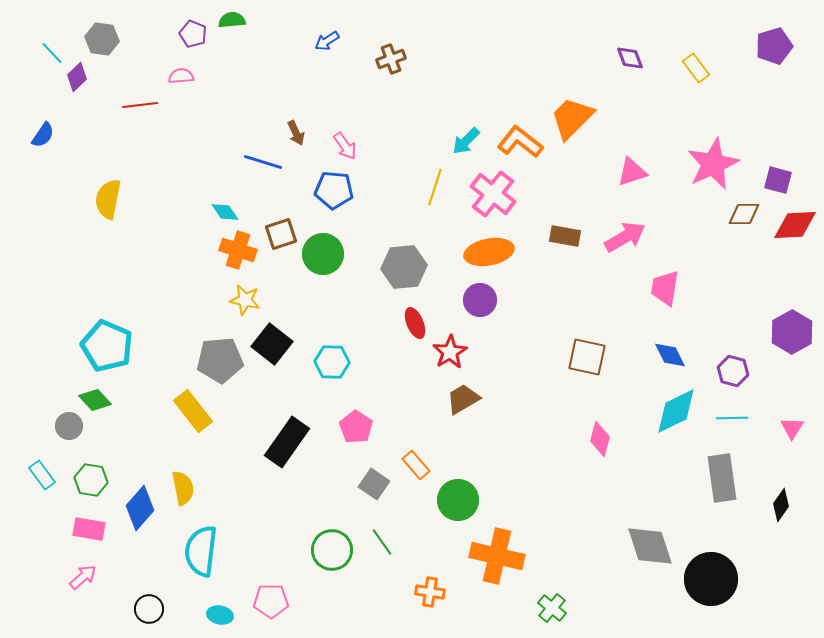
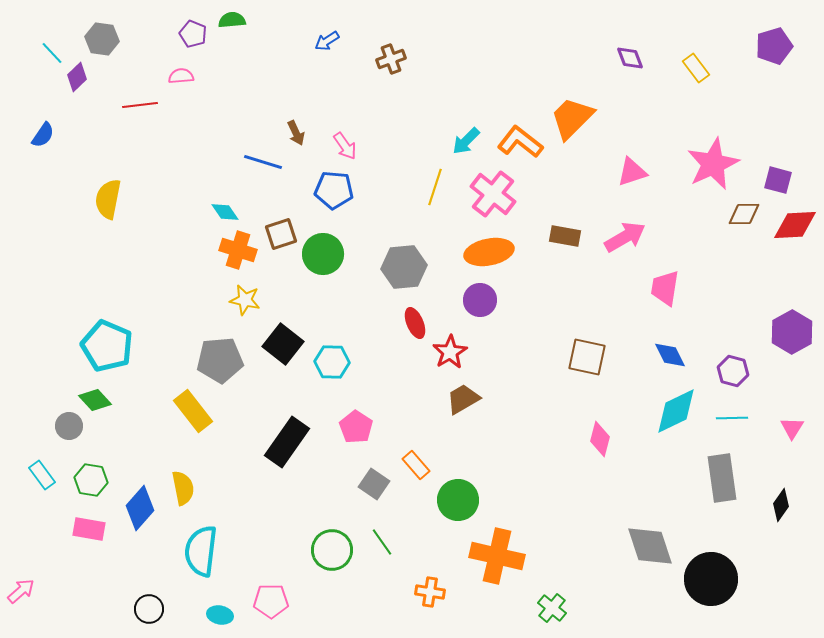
black square at (272, 344): moved 11 px right
pink arrow at (83, 577): moved 62 px left, 14 px down
